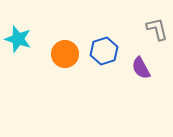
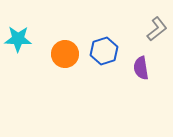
gray L-shape: rotated 65 degrees clockwise
cyan star: rotated 16 degrees counterclockwise
purple semicircle: rotated 20 degrees clockwise
